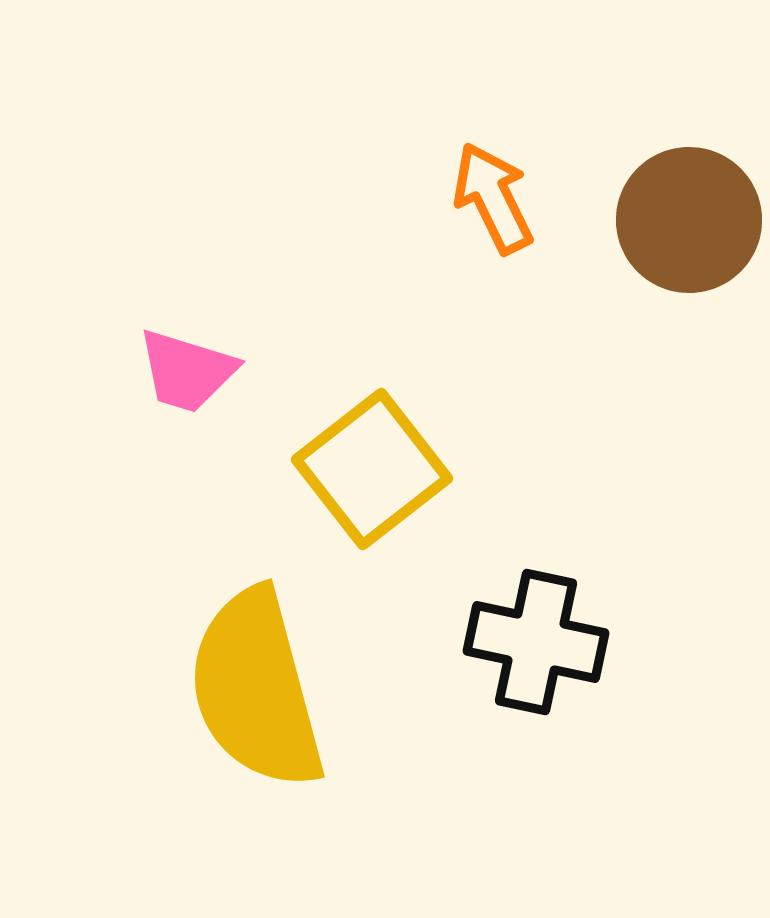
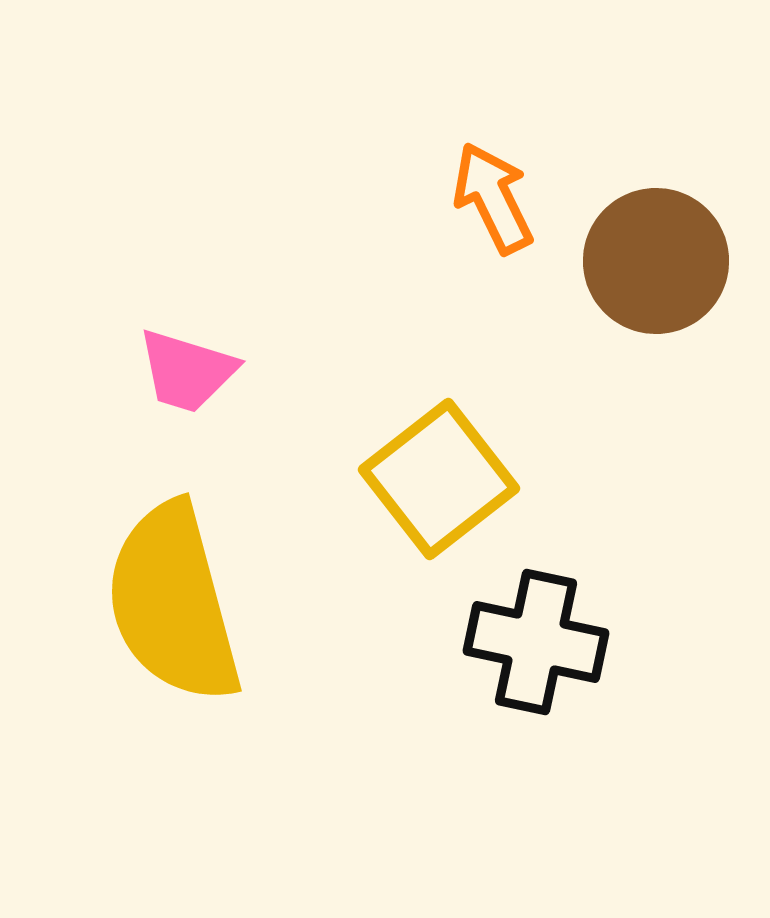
brown circle: moved 33 px left, 41 px down
yellow square: moved 67 px right, 10 px down
yellow semicircle: moved 83 px left, 86 px up
